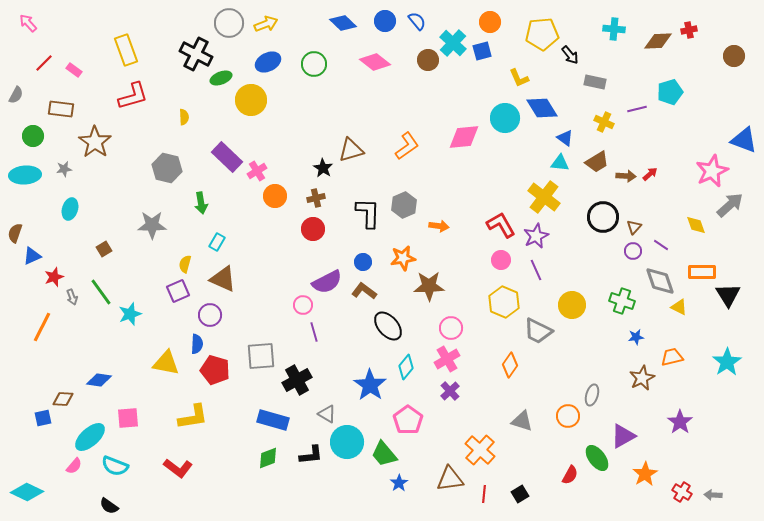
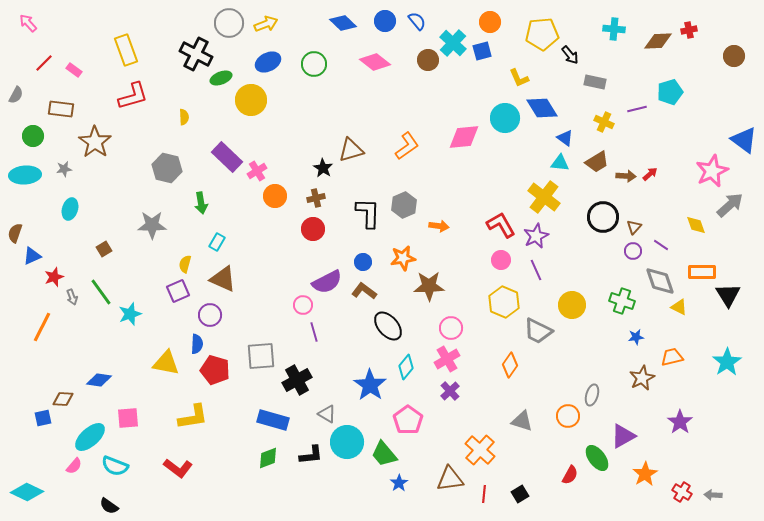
blue triangle at (744, 140): rotated 16 degrees clockwise
